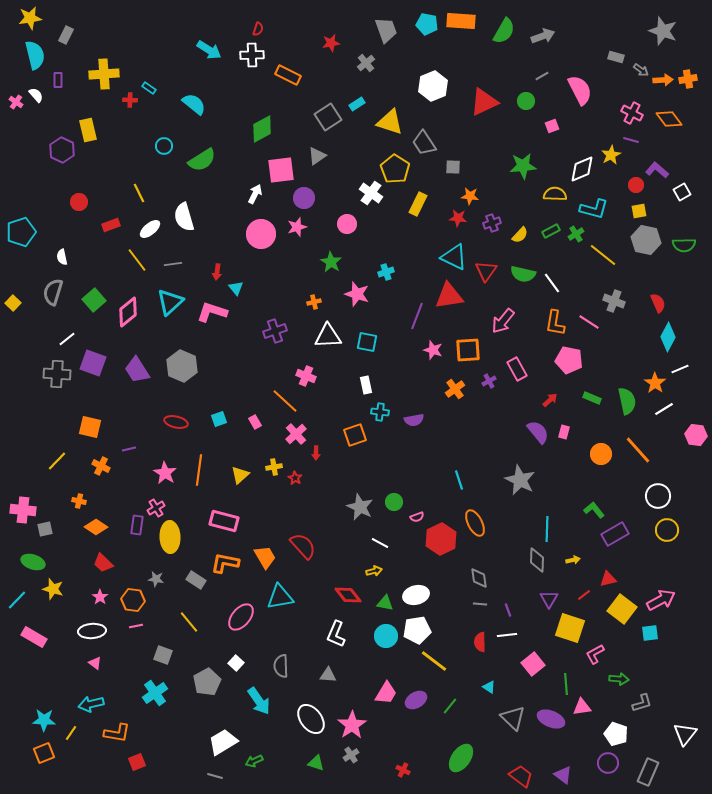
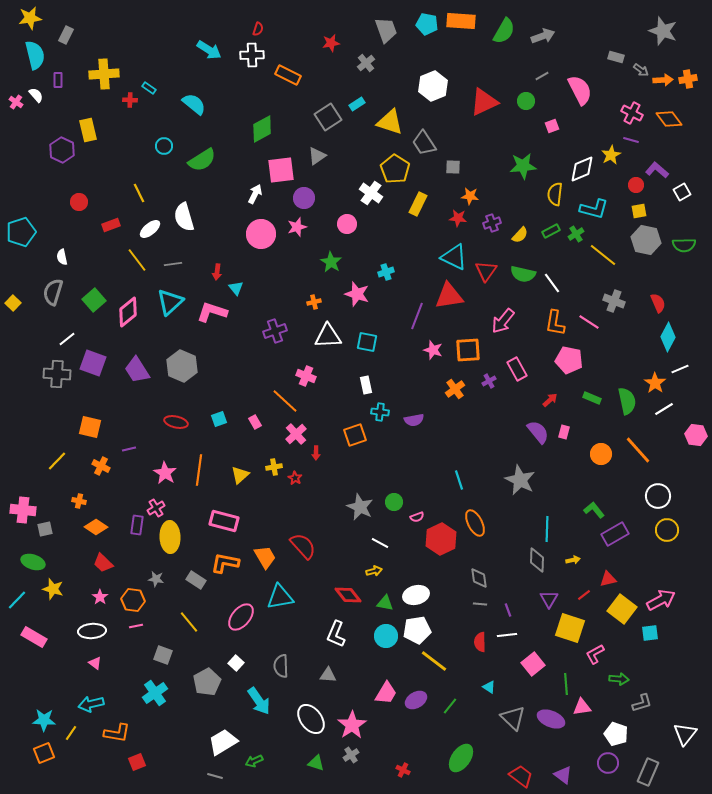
yellow semicircle at (555, 194): rotated 85 degrees counterclockwise
